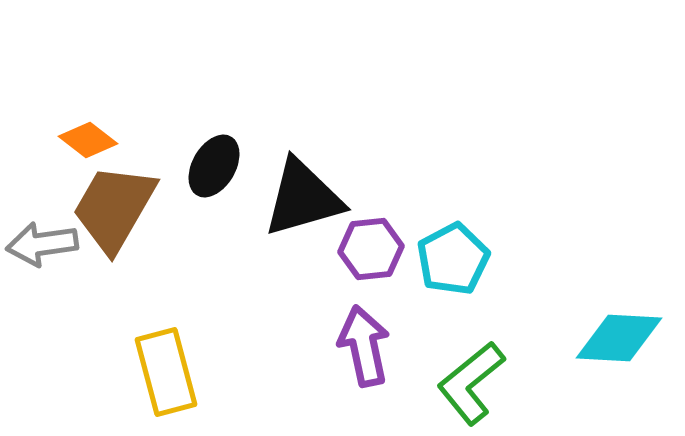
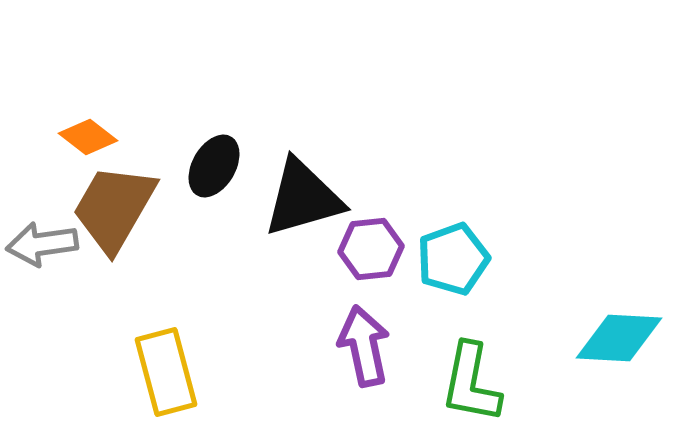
orange diamond: moved 3 px up
cyan pentagon: rotated 8 degrees clockwise
green L-shape: rotated 40 degrees counterclockwise
